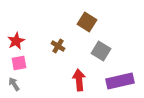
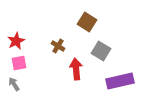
red arrow: moved 3 px left, 11 px up
